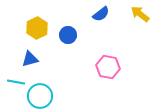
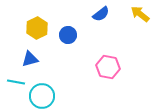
cyan circle: moved 2 px right
